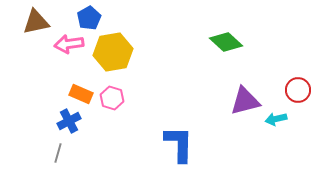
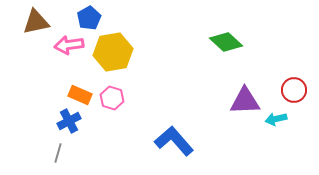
pink arrow: moved 1 px down
red circle: moved 4 px left
orange rectangle: moved 1 px left, 1 px down
purple triangle: rotated 12 degrees clockwise
blue L-shape: moved 5 px left, 3 px up; rotated 42 degrees counterclockwise
